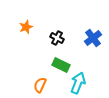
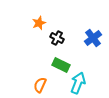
orange star: moved 13 px right, 4 px up
